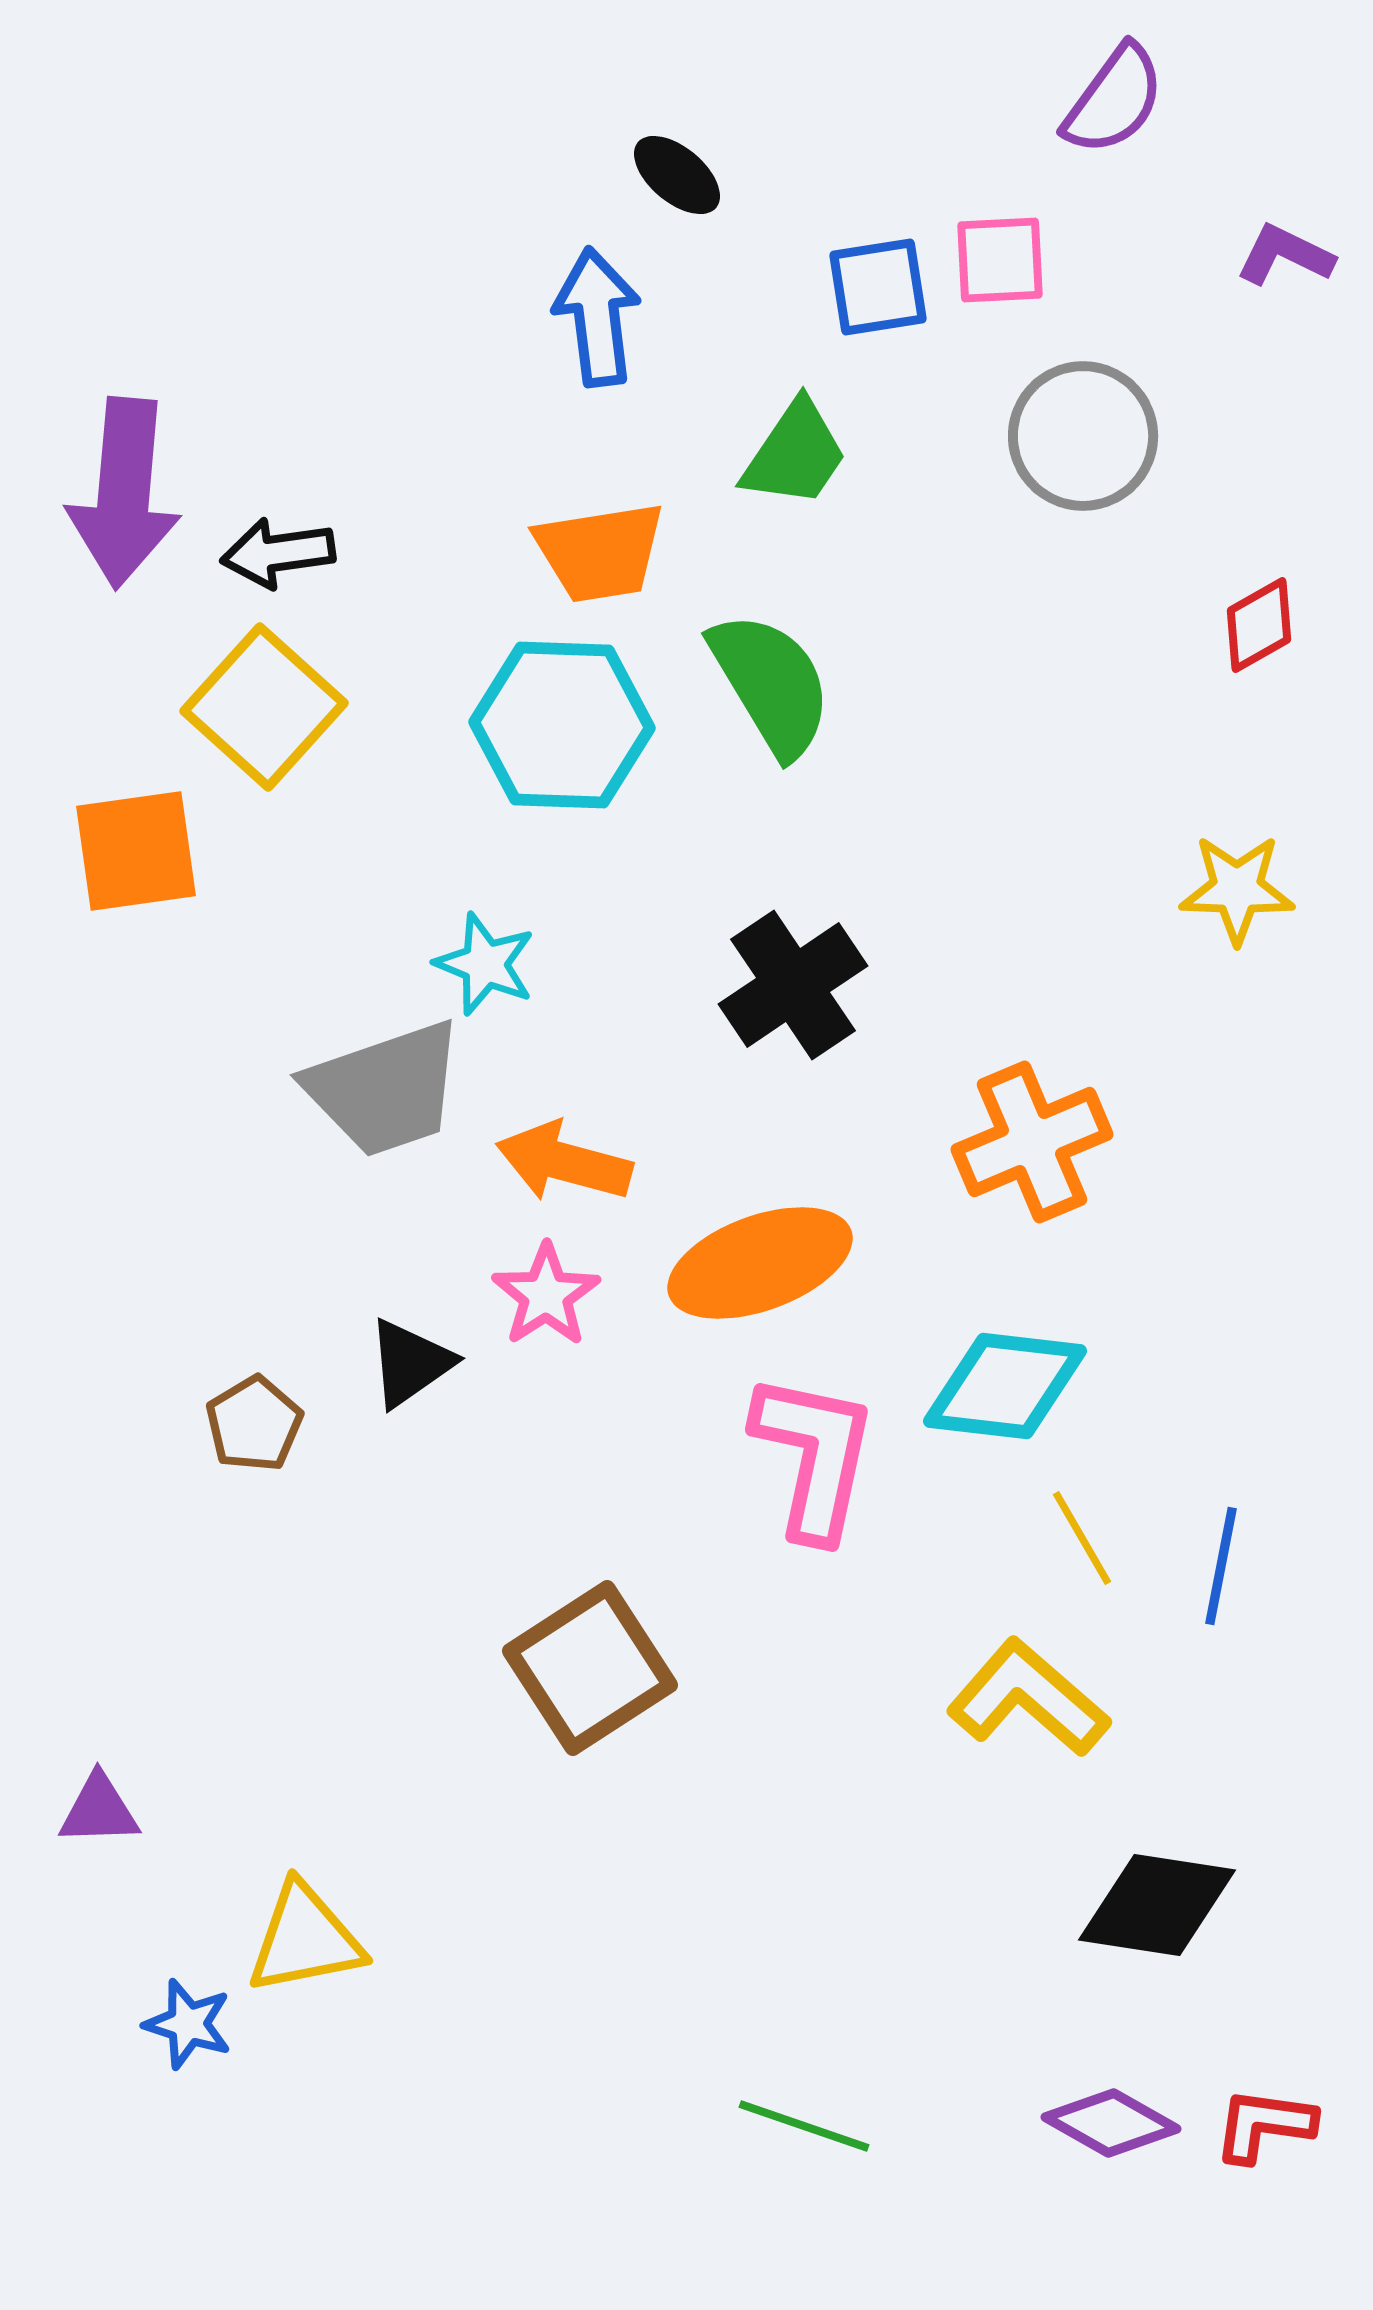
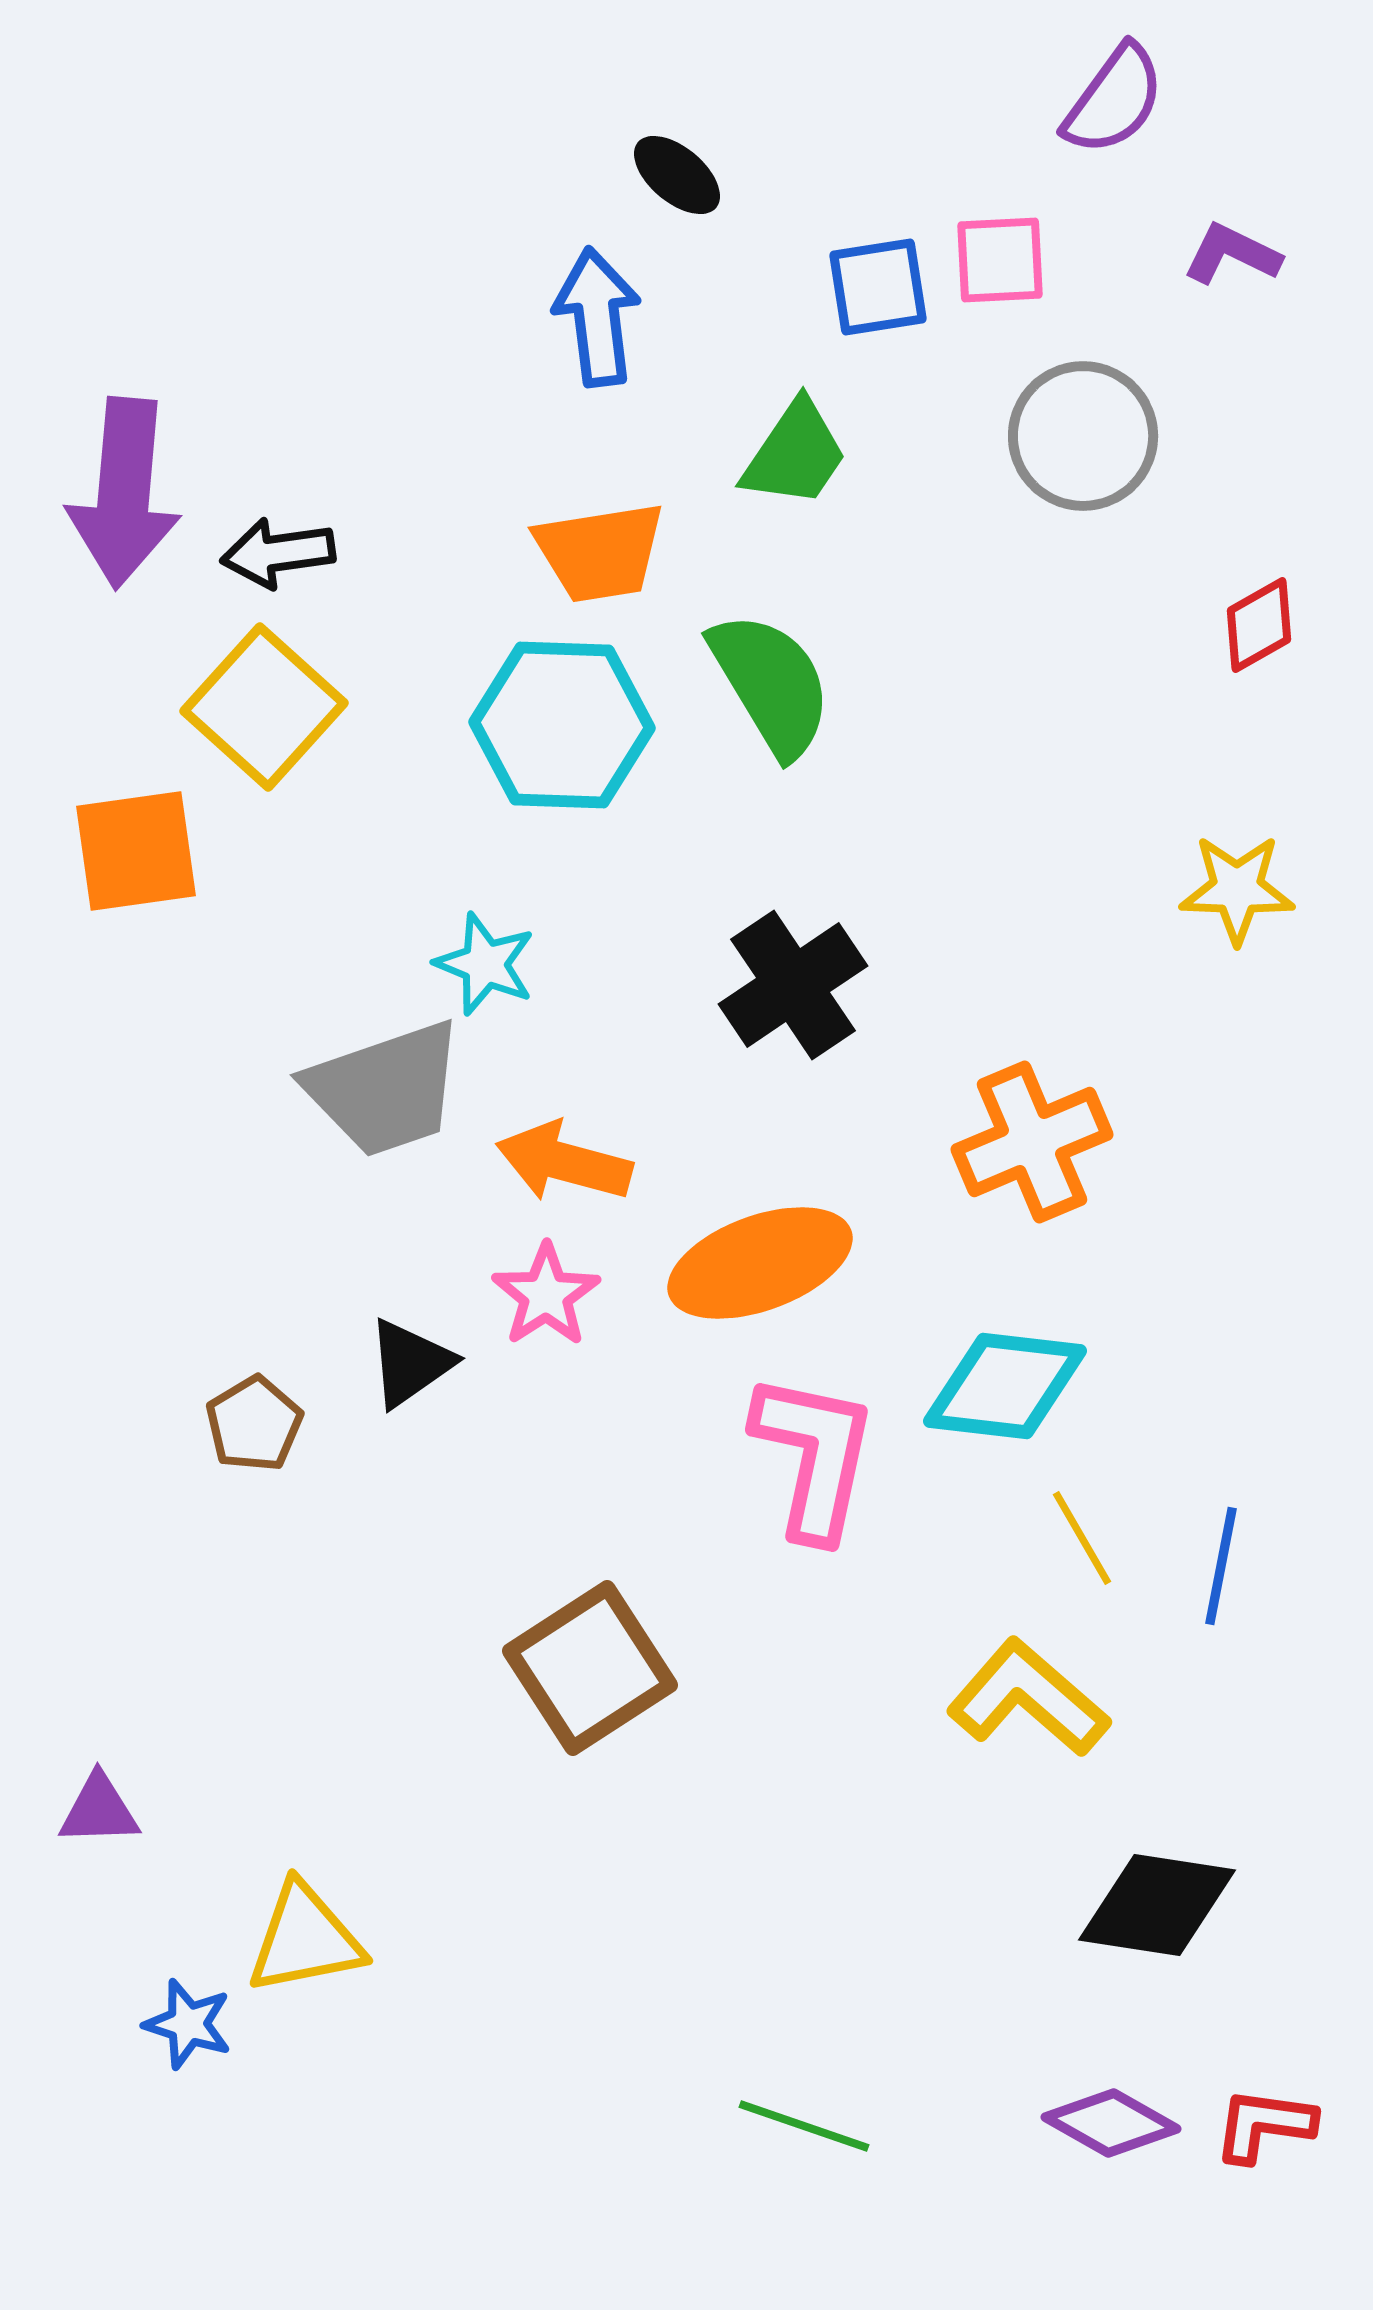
purple L-shape: moved 53 px left, 1 px up
